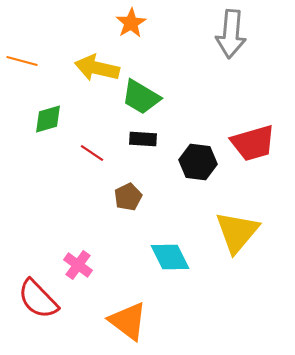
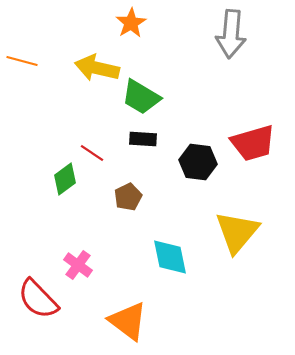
green diamond: moved 17 px right, 60 px down; rotated 20 degrees counterclockwise
cyan diamond: rotated 15 degrees clockwise
